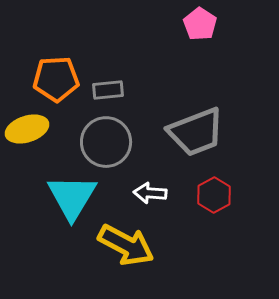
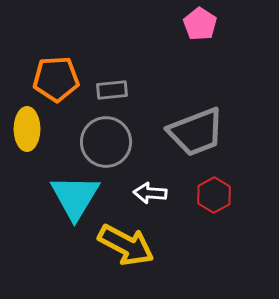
gray rectangle: moved 4 px right
yellow ellipse: rotated 72 degrees counterclockwise
cyan triangle: moved 3 px right
